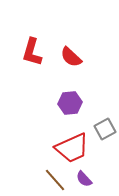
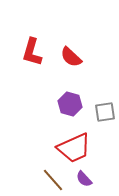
purple hexagon: moved 1 px down; rotated 20 degrees clockwise
gray square: moved 17 px up; rotated 20 degrees clockwise
red trapezoid: moved 2 px right
brown line: moved 2 px left
